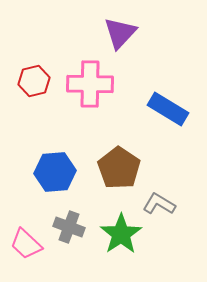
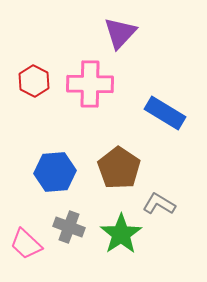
red hexagon: rotated 20 degrees counterclockwise
blue rectangle: moved 3 px left, 4 px down
